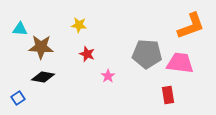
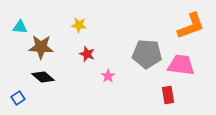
cyan triangle: moved 2 px up
pink trapezoid: moved 1 px right, 2 px down
black diamond: rotated 30 degrees clockwise
